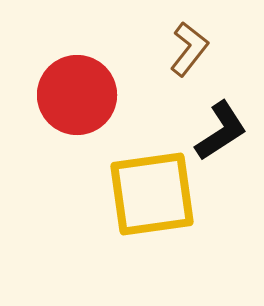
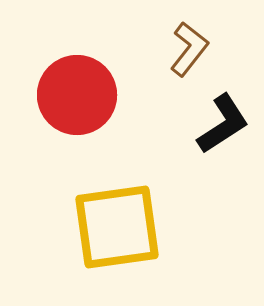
black L-shape: moved 2 px right, 7 px up
yellow square: moved 35 px left, 33 px down
